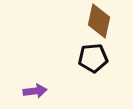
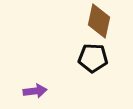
black pentagon: rotated 8 degrees clockwise
